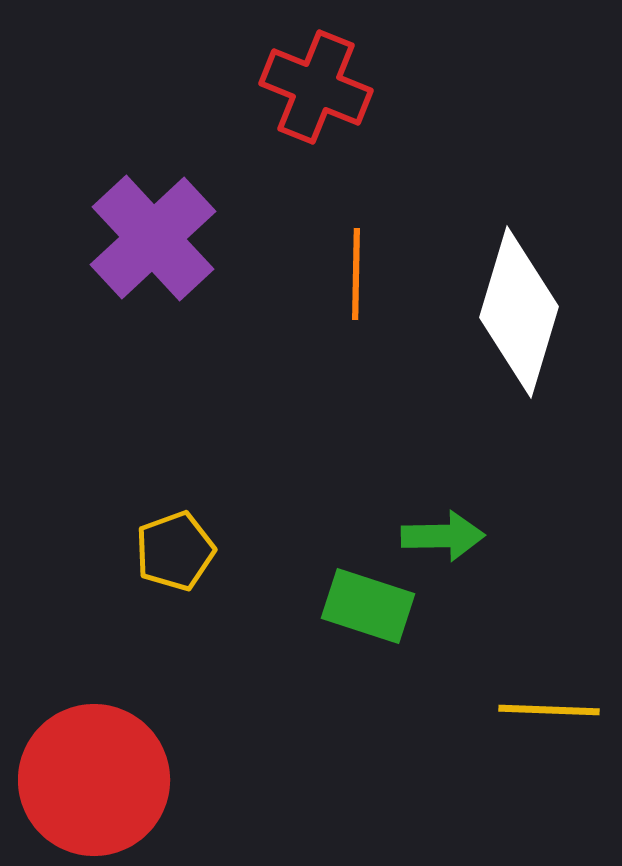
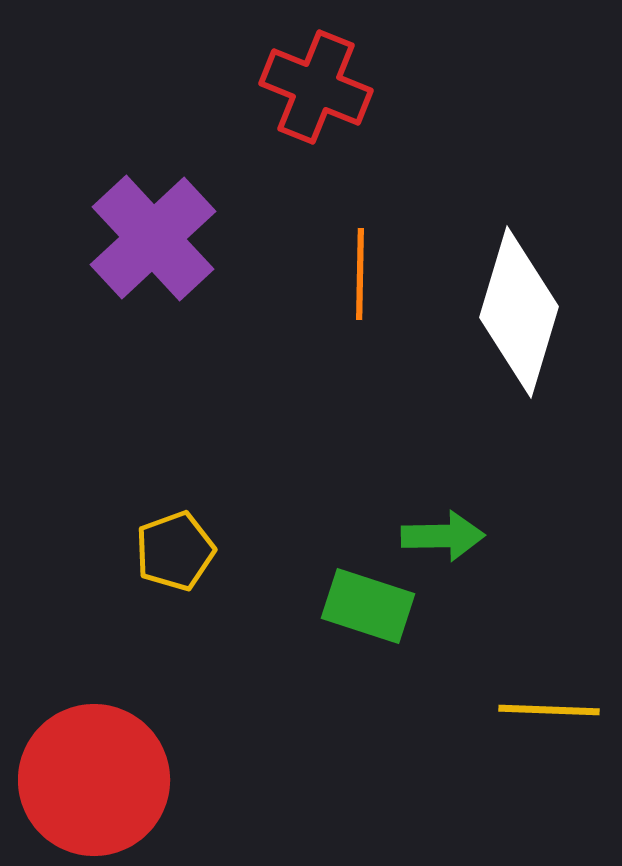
orange line: moved 4 px right
